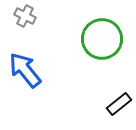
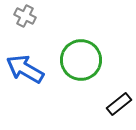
green circle: moved 21 px left, 21 px down
blue arrow: moved 1 px up; rotated 21 degrees counterclockwise
